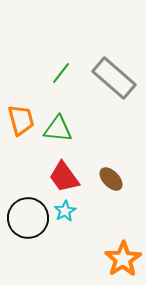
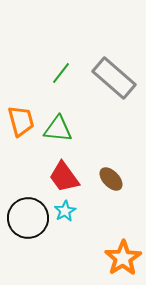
orange trapezoid: moved 1 px down
orange star: moved 1 px up
